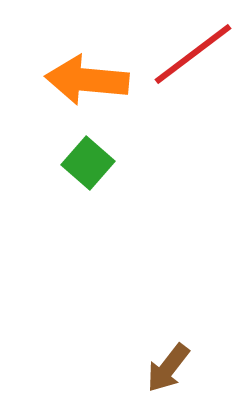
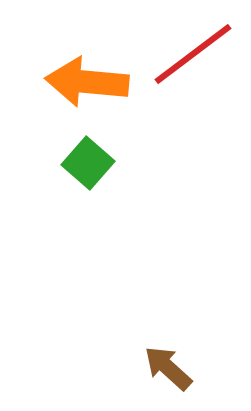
orange arrow: moved 2 px down
brown arrow: rotated 94 degrees clockwise
